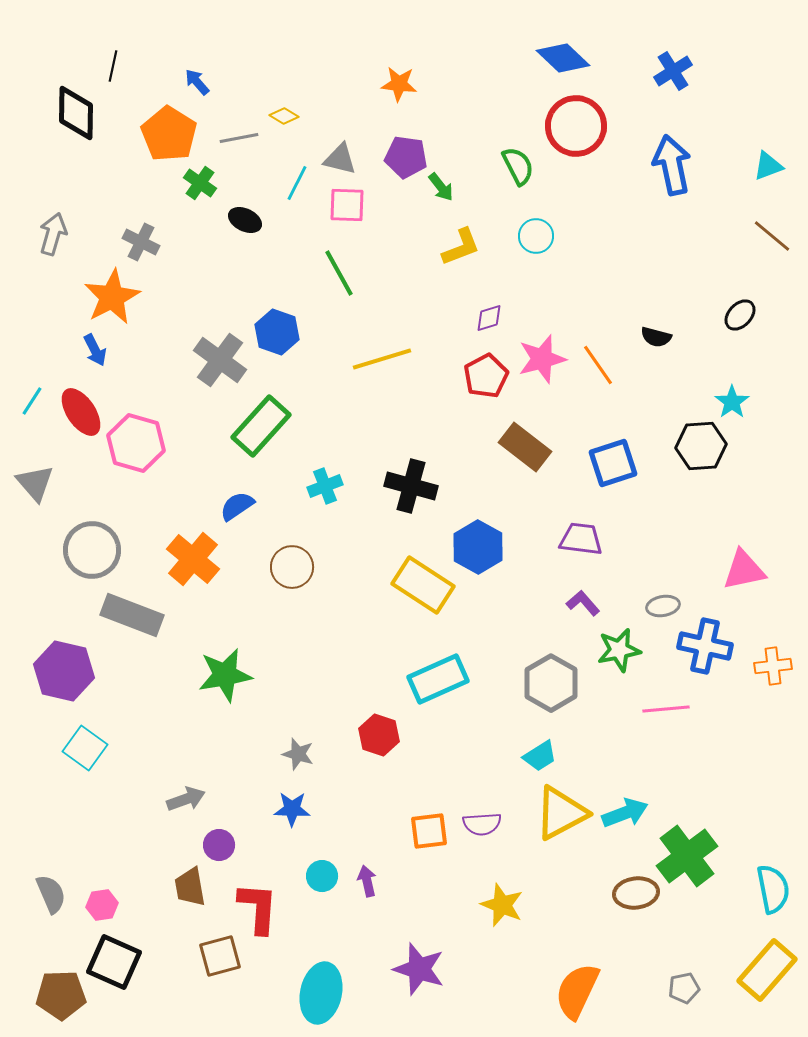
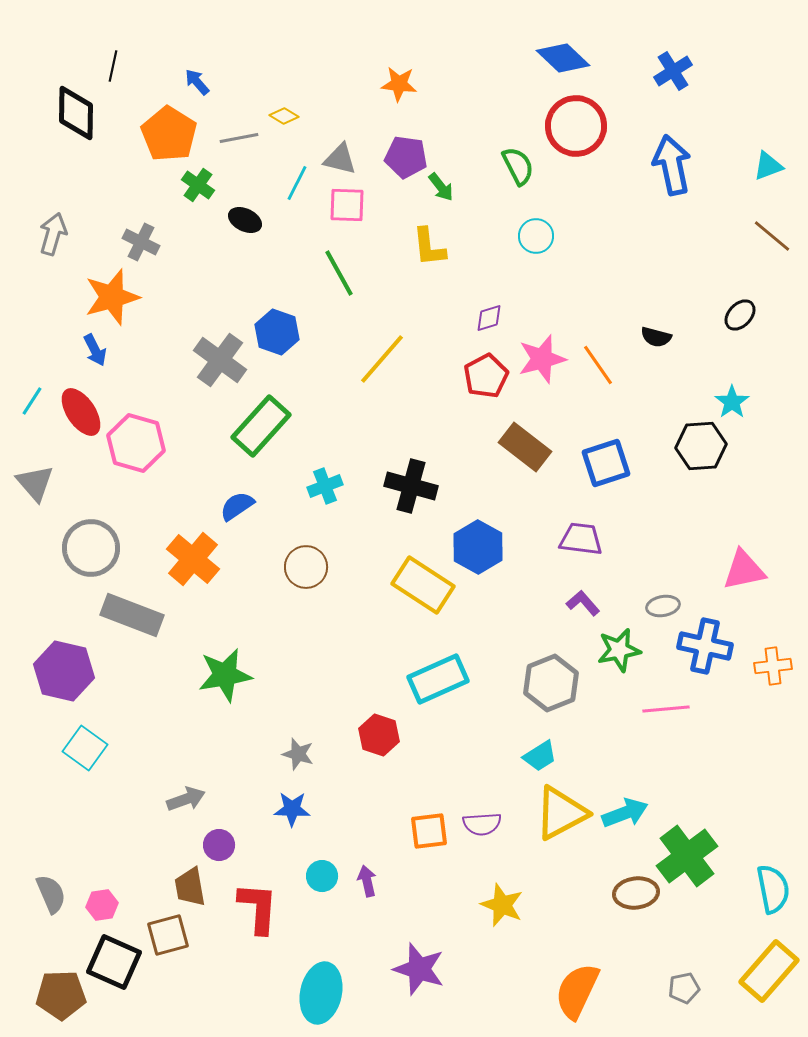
green cross at (200, 183): moved 2 px left, 2 px down
yellow L-shape at (461, 247): moved 32 px left; rotated 105 degrees clockwise
orange star at (112, 297): rotated 12 degrees clockwise
yellow line at (382, 359): rotated 32 degrees counterclockwise
blue square at (613, 463): moved 7 px left
gray circle at (92, 550): moved 1 px left, 2 px up
brown circle at (292, 567): moved 14 px right
gray hexagon at (551, 683): rotated 8 degrees clockwise
brown square at (220, 956): moved 52 px left, 21 px up
yellow rectangle at (767, 970): moved 2 px right, 1 px down
